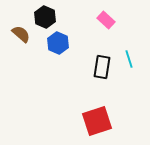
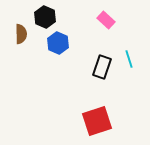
brown semicircle: rotated 48 degrees clockwise
black rectangle: rotated 10 degrees clockwise
